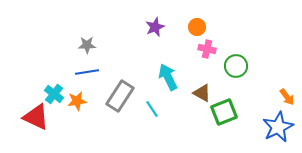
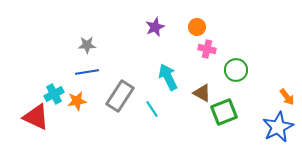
green circle: moved 4 px down
cyan cross: rotated 24 degrees clockwise
